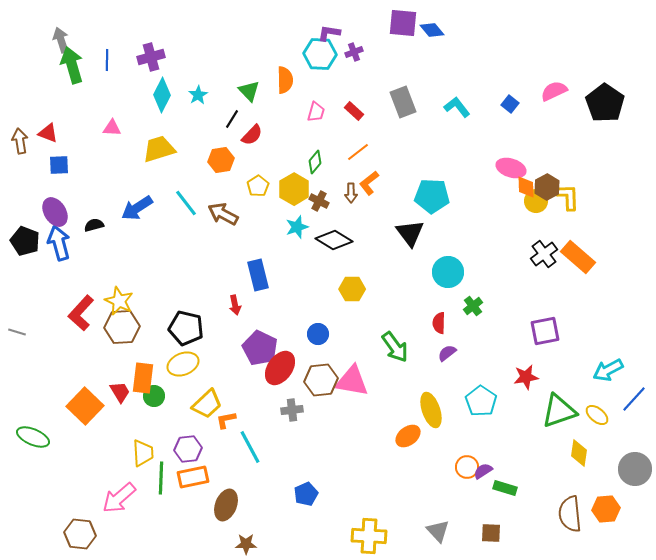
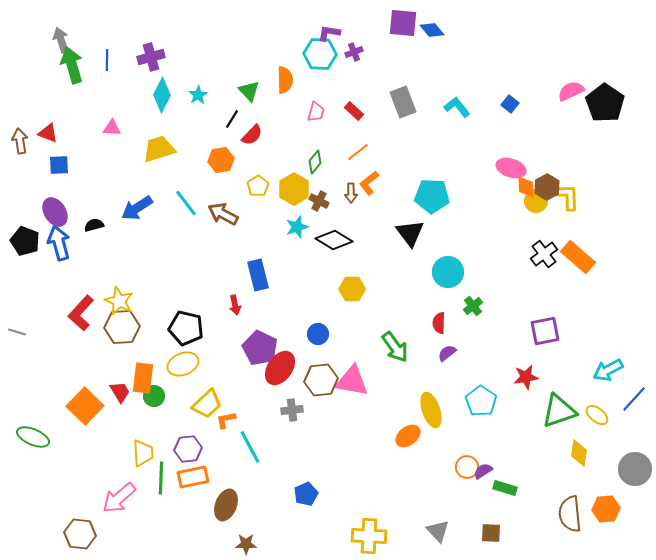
pink semicircle at (554, 91): moved 17 px right
